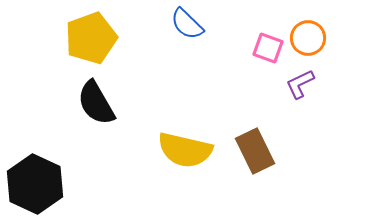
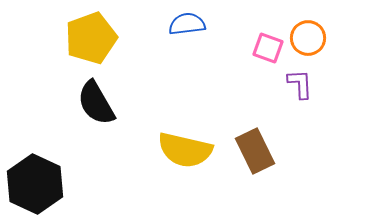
blue semicircle: rotated 129 degrees clockwise
purple L-shape: rotated 112 degrees clockwise
